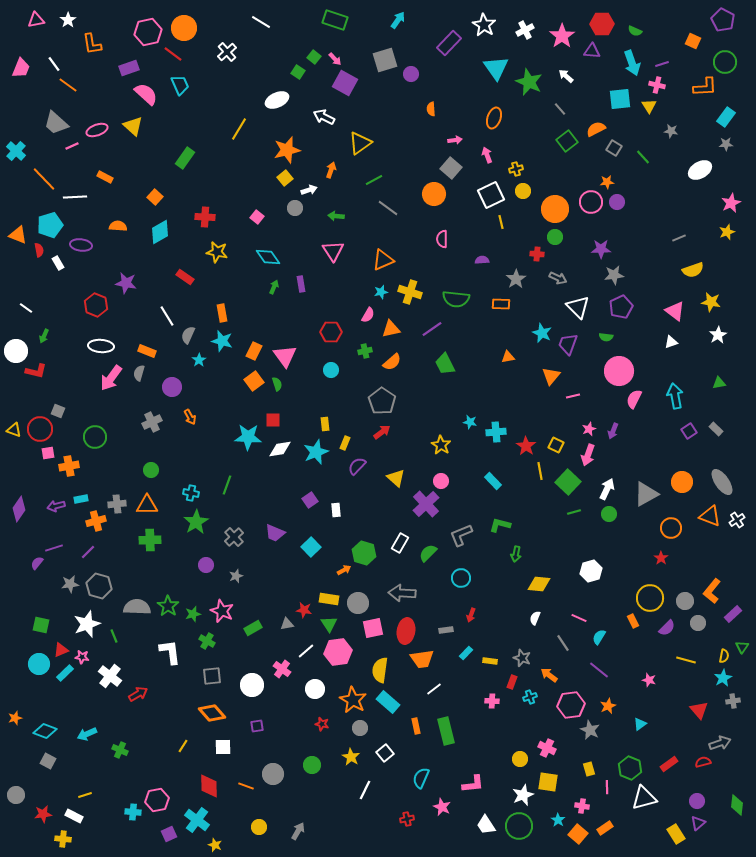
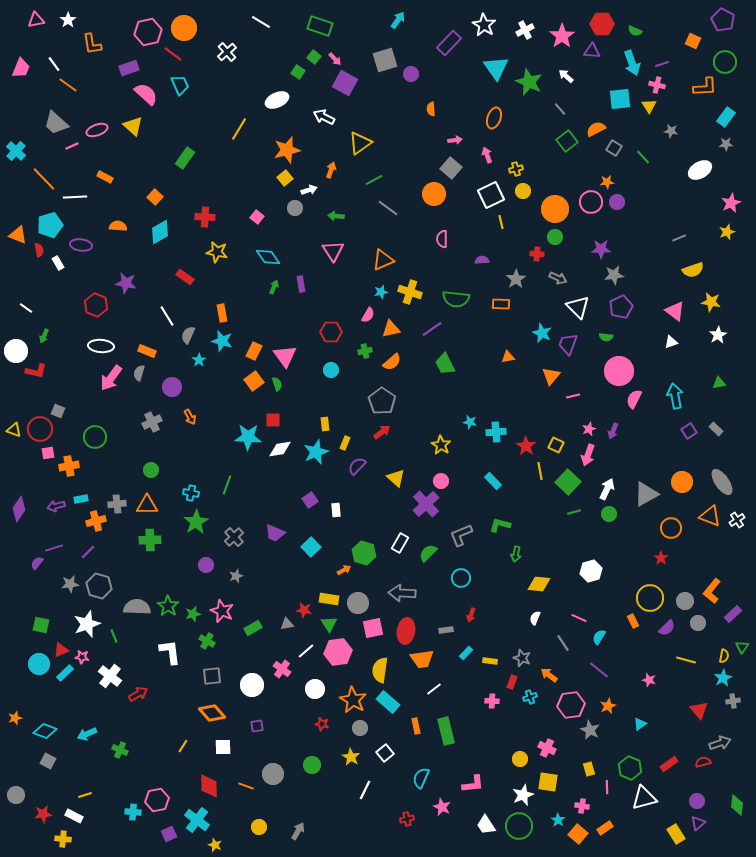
green rectangle at (335, 20): moved 15 px left, 6 px down
